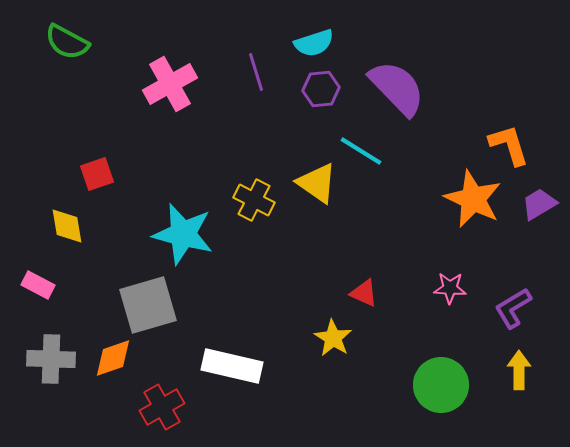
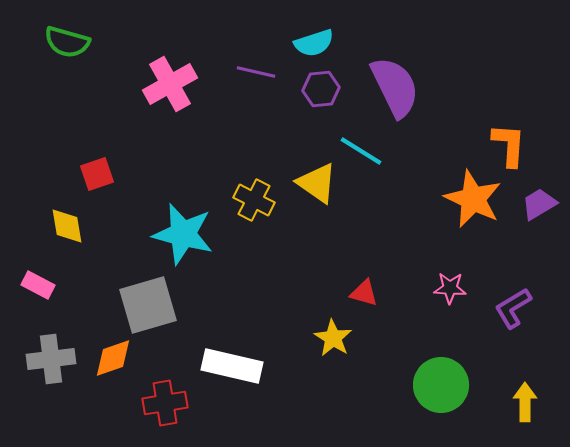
green semicircle: rotated 12 degrees counterclockwise
purple line: rotated 60 degrees counterclockwise
purple semicircle: moved 2 px left, 1 px up; rotated 18 degrees clockwise
orange L-shape: rotated 21 degrees clockwise
red triangle: rotated 8 degrees counterclockwise
gray cross: rotated 9 degrees counterclockwise
yellow arrow: moved 6 px right, 32 px down
red cross: moved 3 px right, 4 px up; rotated 21 degrees clockwise
